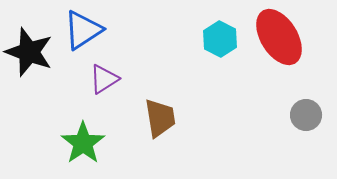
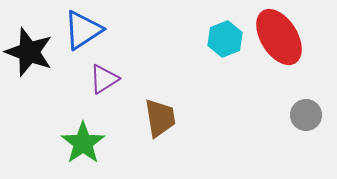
cyan hexagon: moved 5 px right; rotated 12 degrees clockwise
